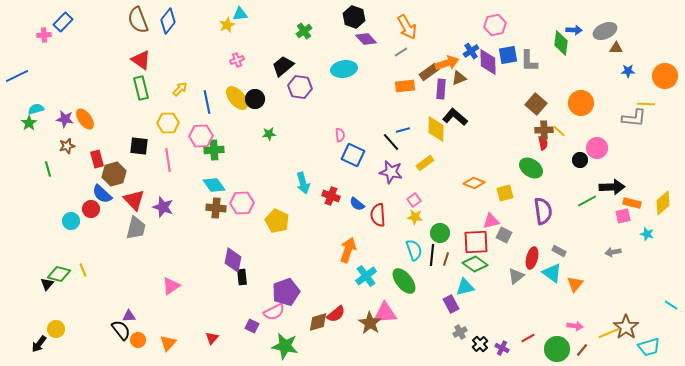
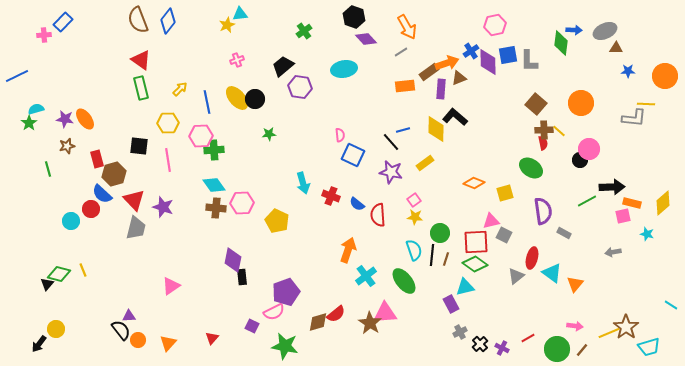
pink circle at (597, 148): moved 8 px left, 1 px down
gray rectangle at (559, 251): moved 5 px right, 18 px up
